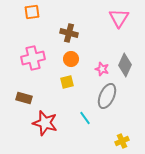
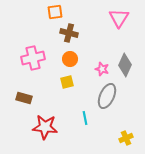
orange square: moved 23 px right
orange circle: moved 1 px left
cyan line: rotated 24 degrees clockwise
red star: moved 4 px down; rotated 10 degrees counterclockwise
yellow cross: moved 4 px right, 3 px up
